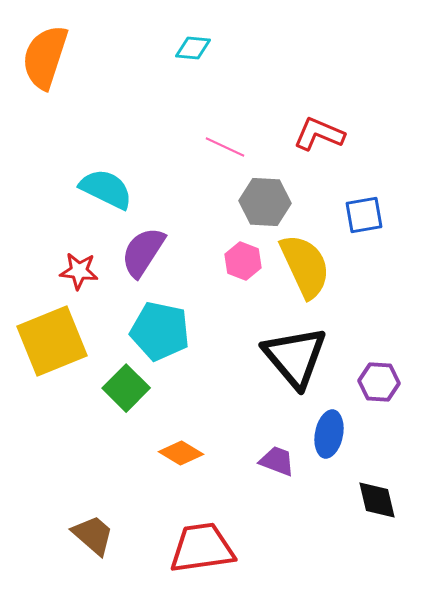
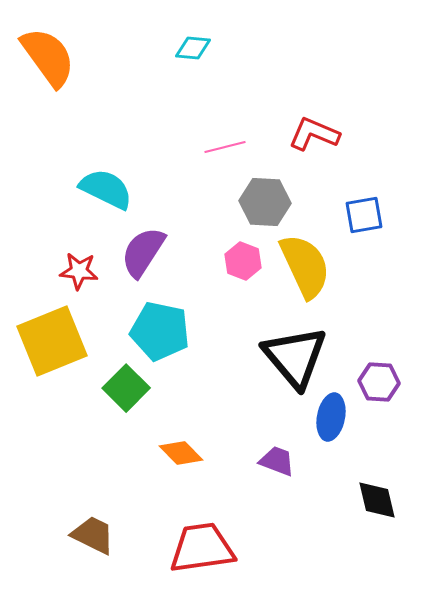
orange semicircle: moved 3 px right; rotated 126 degrees clockwise
red L-shape: moved 5 px left
pink line: rotated 39 degrees counterclockwise
blue ellipse: moved 2 px right, 17 px up
orange diamond: rotated 15 degrees clockwise
brown trapezoid: rotated 15 degrees counterclockwise
